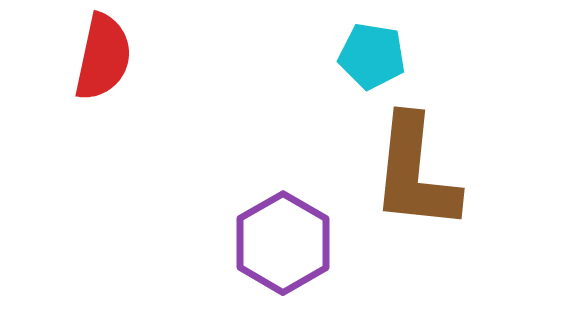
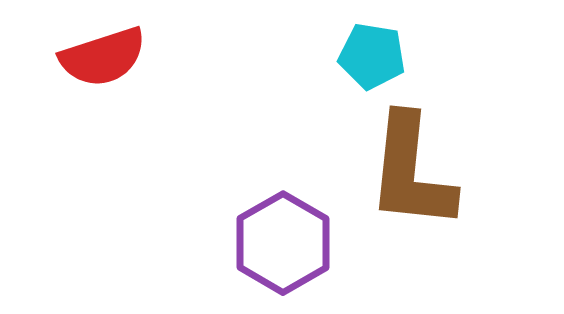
red semicircle: rotated 60 degrees clockwise
brown L-shape: moved 4 px left, 1 px up
